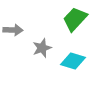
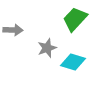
gray star: moved 5 px right
cyan diamond: moved 1 px down
